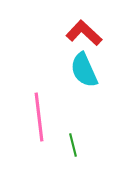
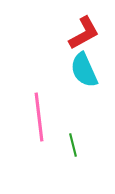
red L-shape: rotated 108 degrees clockwise
